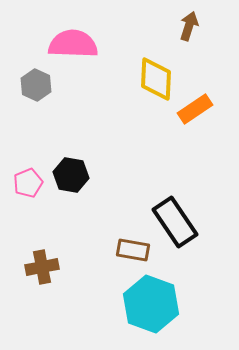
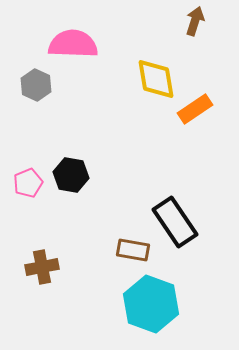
brown arrow: moved 6 px right, 5 px up
yellow diamond: rotated 12 degrees counterclockwise
